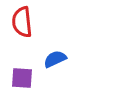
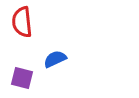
purple square: rotated 10 degrees clockwise
